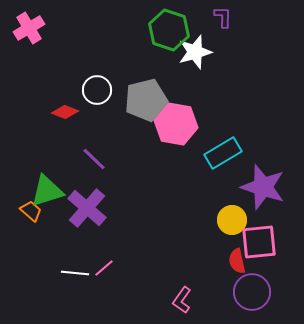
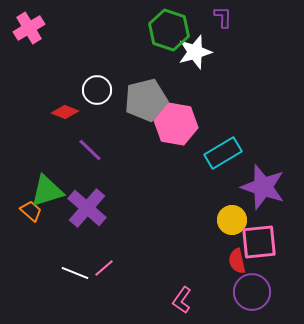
purple line: moved 4 px left, 9 px up
white line: rotated 16 degrees clockwise
